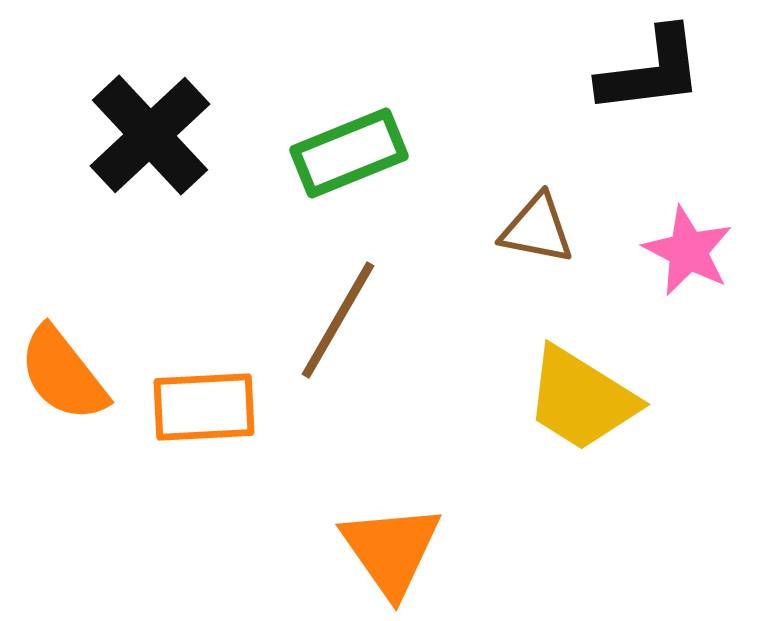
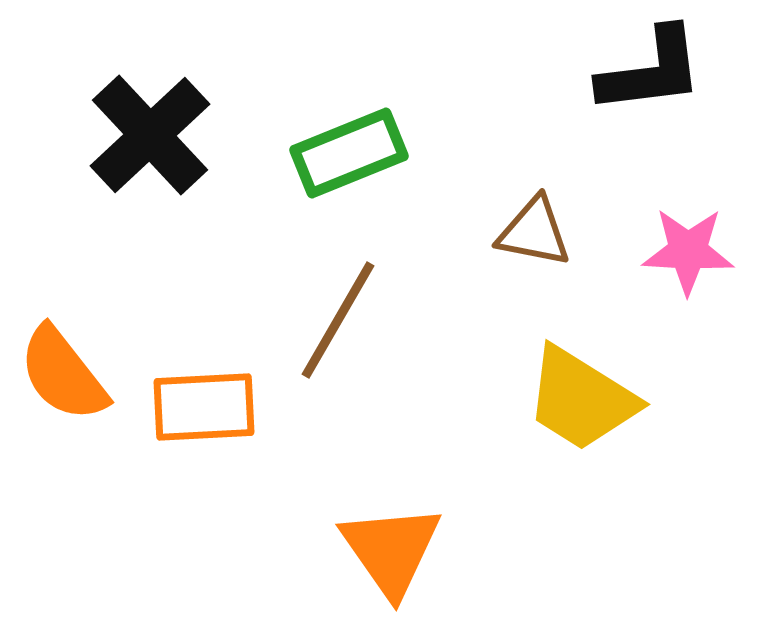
brown triangle: moved 3 px left, 3 px down
pink star: rotated 24 degrees counterclockwise
